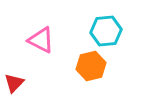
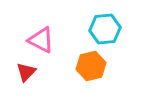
cyan hexagon: moved 1 px left, 2 px up
red triangle: moved 12 px right, 11 px up
